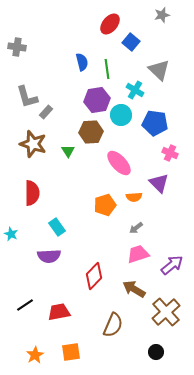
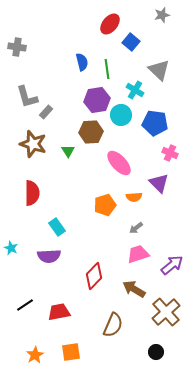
cyan star: moved 14 px down
